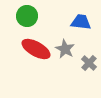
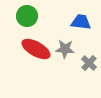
gray star: rotated 24 degrees counterclockwise
